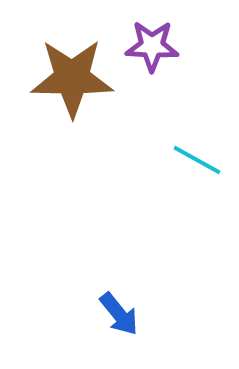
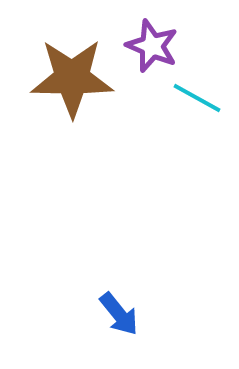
purple star: rotated 20 degrees clockwise
cyan line: moved 62 px up
